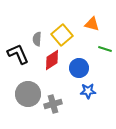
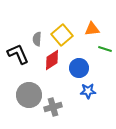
orange triangle: moved 5 px down; rotated 21 degrees counterclockwise
gray circle: moved 1 px right, 1 px down
gray cross: moved 3 px down
